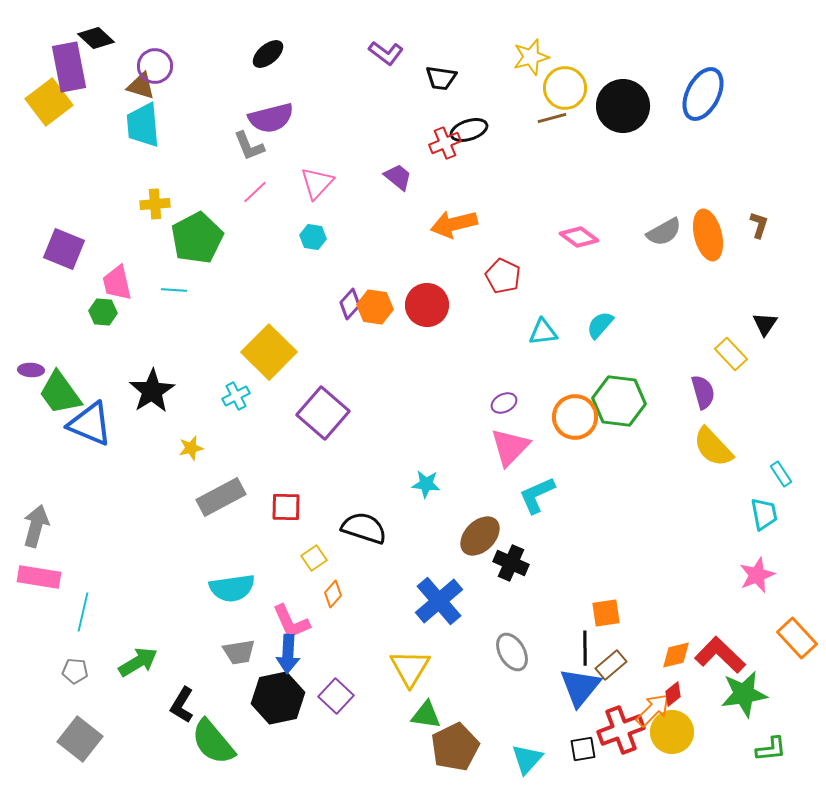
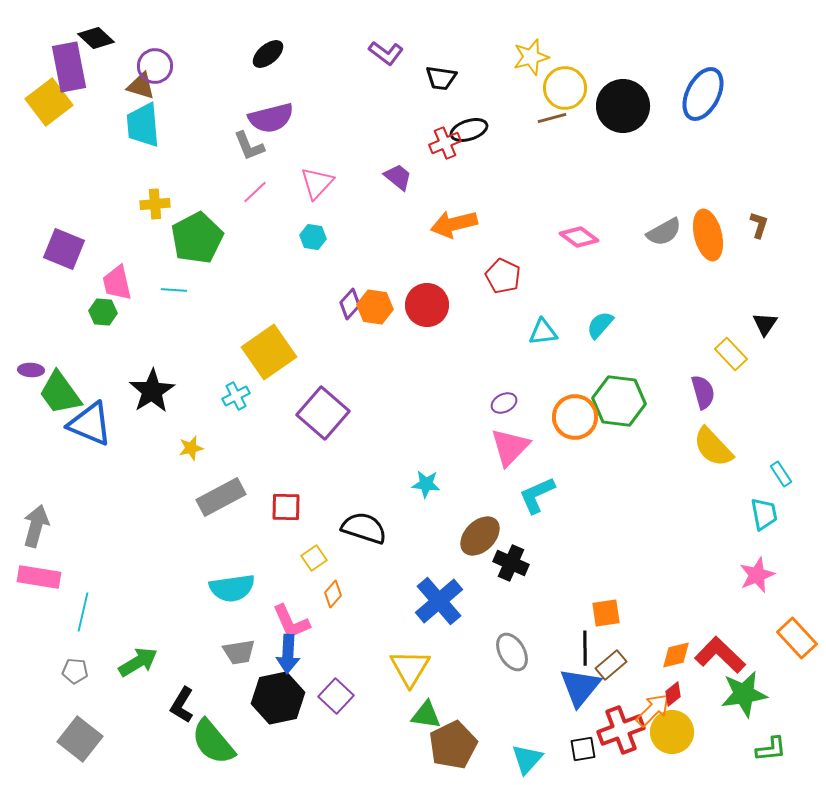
yellow square at (269, 352): rotated 10 degrees clockwise
brown pentagon at (455, 747): moved 2 px left, 2 px up
